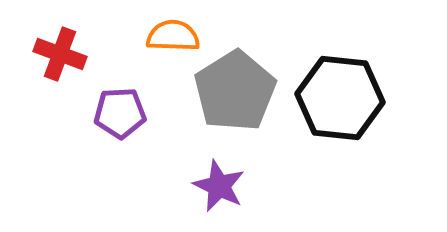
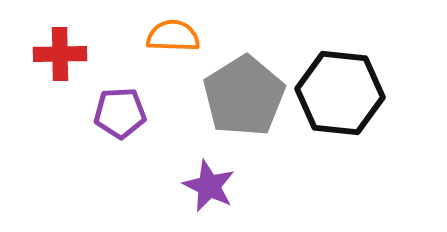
red cross: rotated 21 degrees counterclockwise
gray pentagon: moved 9 px right, 5 px down
black hexagon: moved 5 px up
purple star: moved 10 px left
